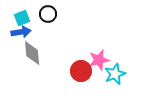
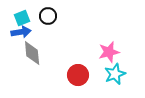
black circle: moved 2 px down
pink star: moved 10 px right, 8 px up
red circle: moved 3 px left, 4 px down
